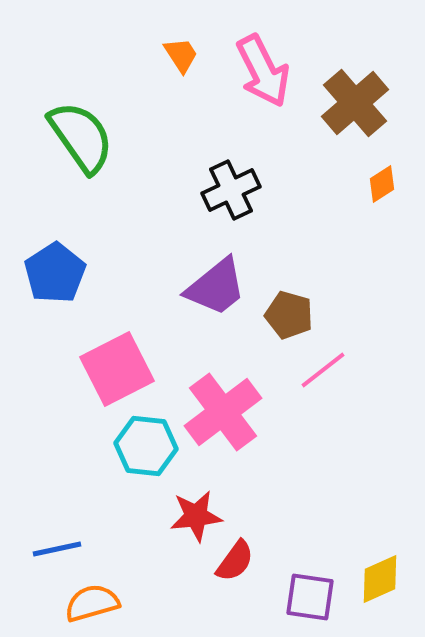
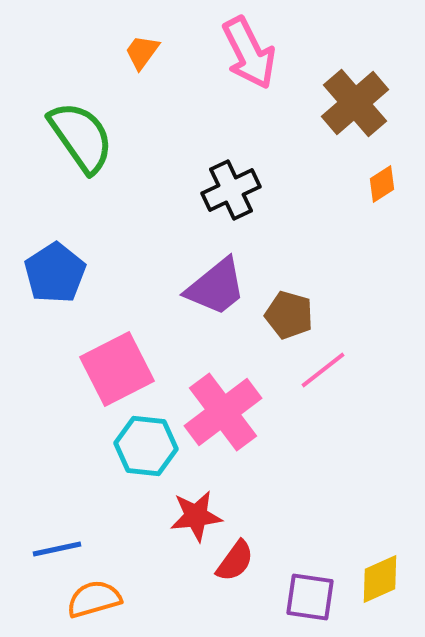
orange trapezoid: moved 39 px left, 3 px up; rotated 111 degrees counterclockwise
pink arrow: moved 14 px left, 18 px up
orange semicircle: moved 2 px right, 4 px up
